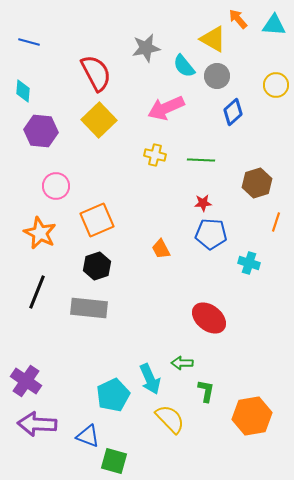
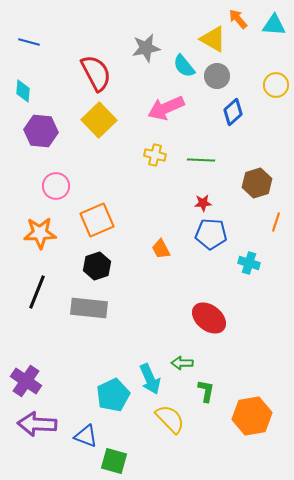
orange star: rotated 28 degrees counterclockwise
blue triangle: moved 2 px left
